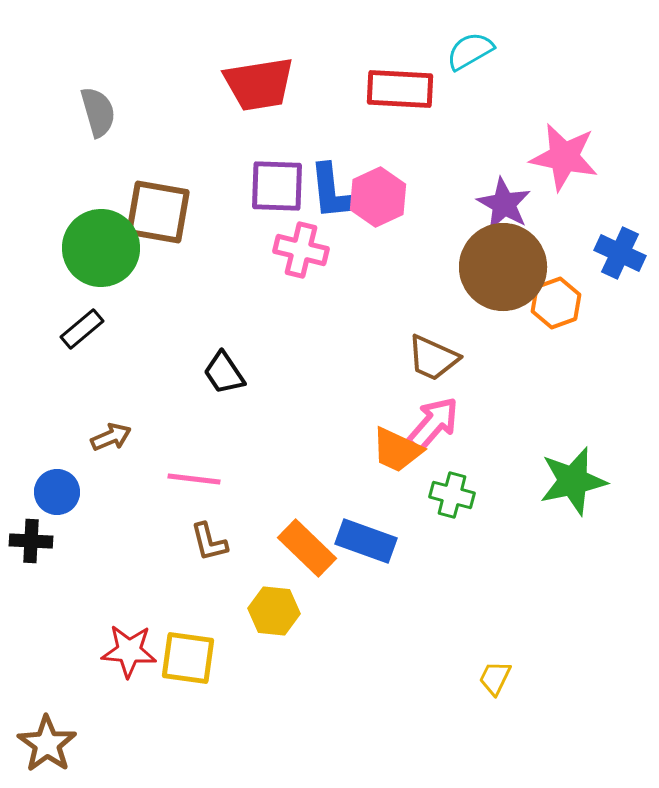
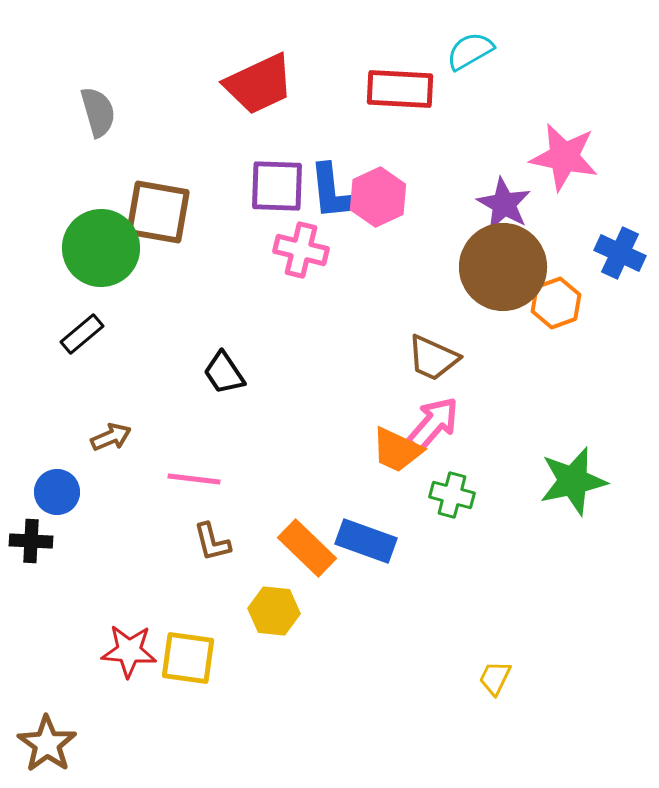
red trapezoid: rotated 16 degrees counterclockwise
black rectangle: moved 5 px down
brown L-shape: moved 3 px right
